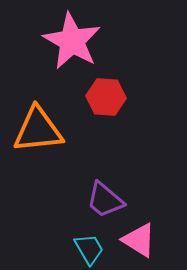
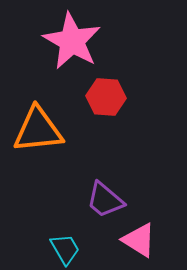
cyan trapezoid: moved 24 px left
